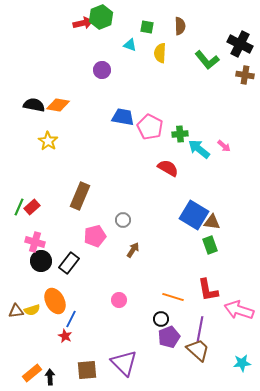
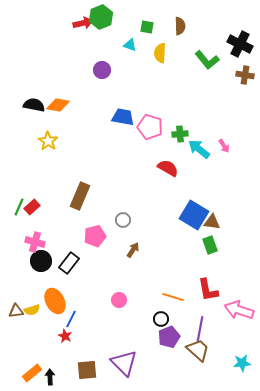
pink pentagon at (150, 127): rotated 10 degrees counterclockwise
pink arrow at (224, 146): rotated 16 degrees clockwise
